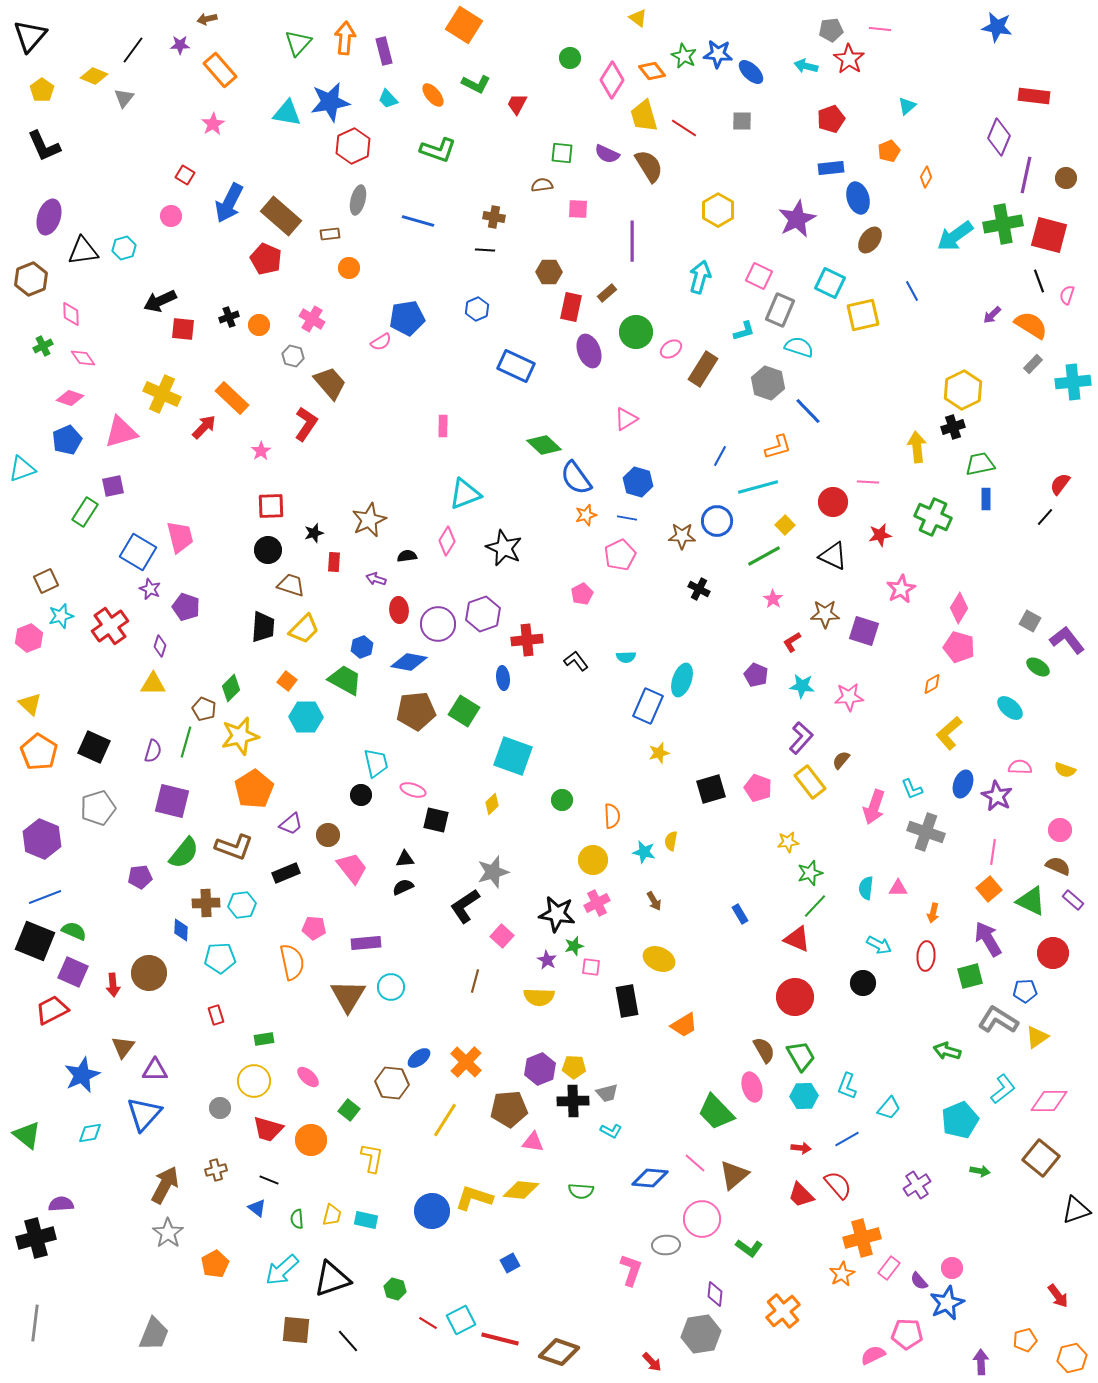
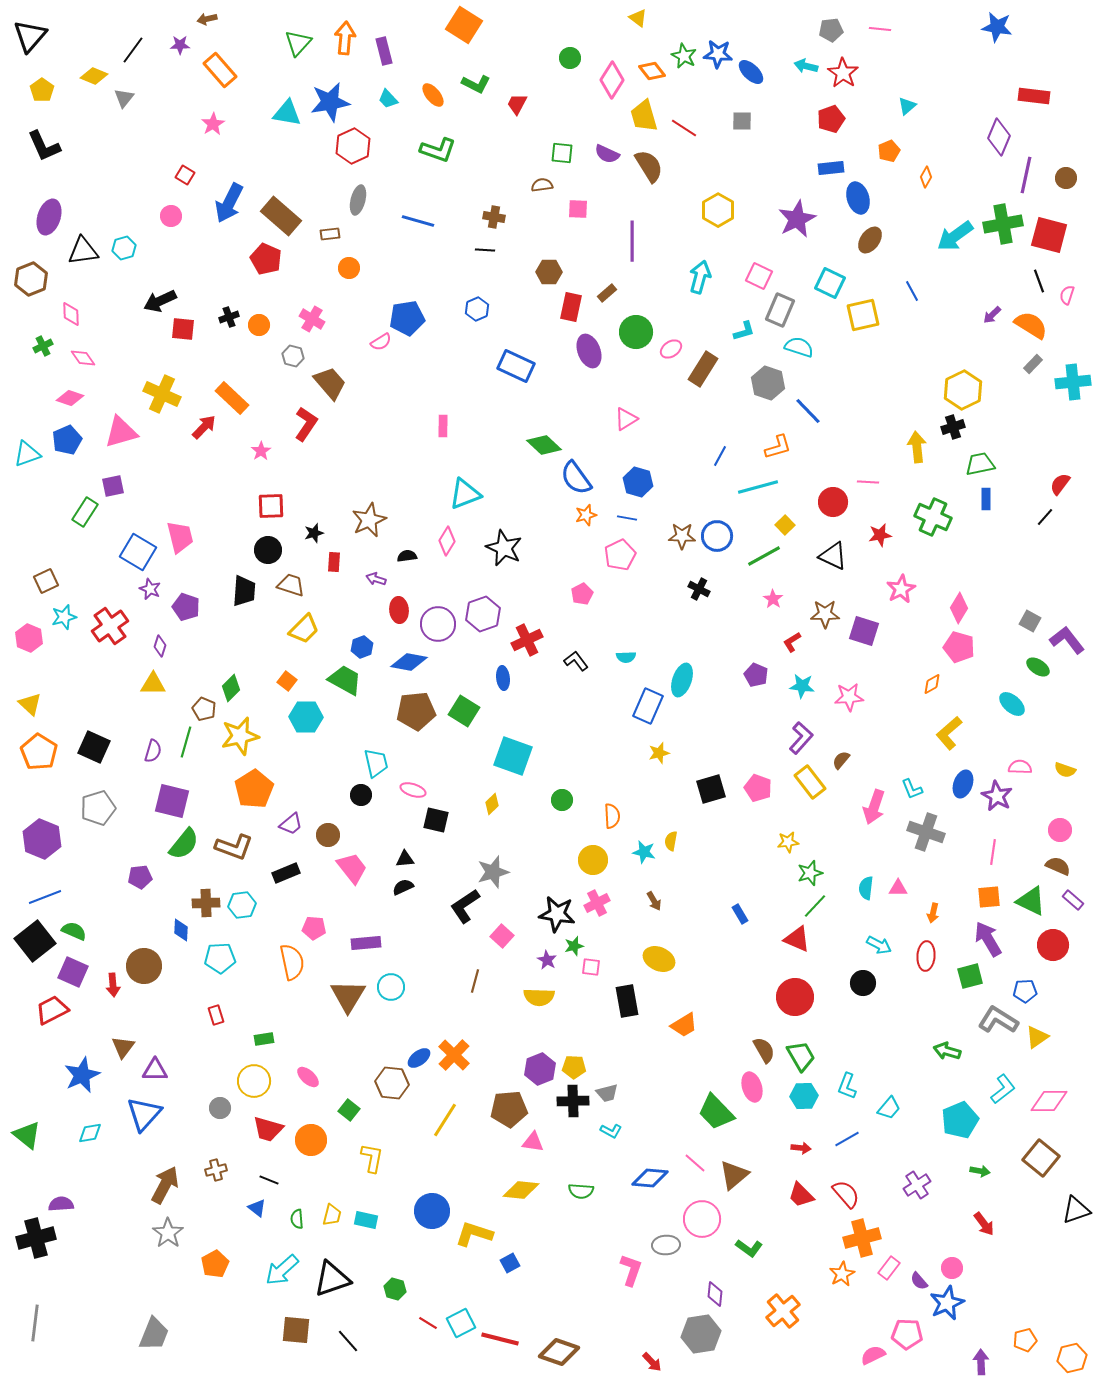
red star at (849, 59): moved 6 px left, 14 px down
cyan triangle at (22, 469): moved 5 px right, 15 px up
blue circle at (717, 521): moved 15 px down
cyan star at (61, 616): moved 3 px right, 1 px down
black trapezoid at (263, 627): moved 19 px left, 36 px up
pink hexagon at (29, 638): rotated 16 degrees counterclockwise
red cross at (527, 640): rotated 20 degrees counterclockwise
cyan ellipse at (1010, 708): moved 2 px right, 4 px up
green semicircle at (184, 853): moved 9 px up
orange square at (989, 889): moved 8 px down; rotated 35 degrees clockwise
black square at (35, 941): rotated 30 degrees clockwise
red circle at (1053, 953): moved 8 px up
brown circle at (149, 973): moved 5 px left, 7 px up
orange cross at (466, 1062): moved 12 px left, 7 px up
red semicircle at (838, 1185): moved 8 px right, 9 px down
yellow L-shape at (474, 1198): moved 36 px down
red arrow at (1058, 1296): moved 74 px left, 72 px up
cyan square at (461, 1320): moved 3 px down
